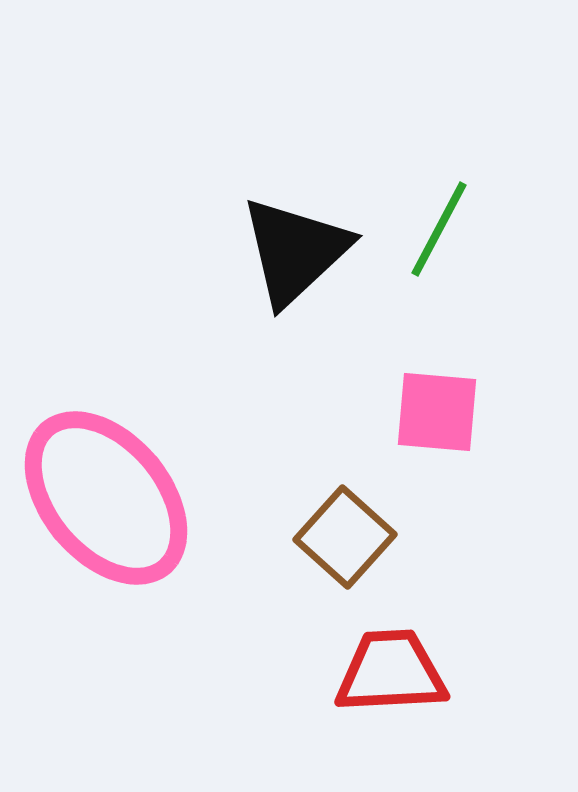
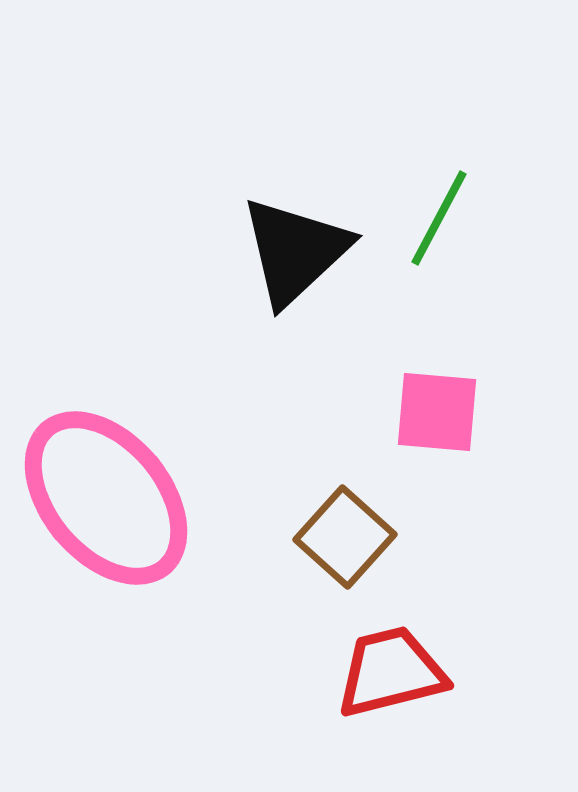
green line: moved 11 px up
red trapezoid: rotated 11 degrees counterclockwise
